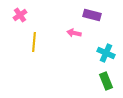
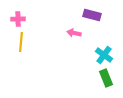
pink cross: moved 2 px left, 4 px down; rotated 32 degrees clockwise
yellow line: moved 13 px left
cyan cross: moved 2 px left, 2 px down; rotated 12 degrees clockwise
green rectangle: moved 3 px up
